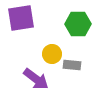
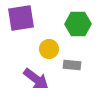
yellow circle: moved 3 px left, 5 px up
